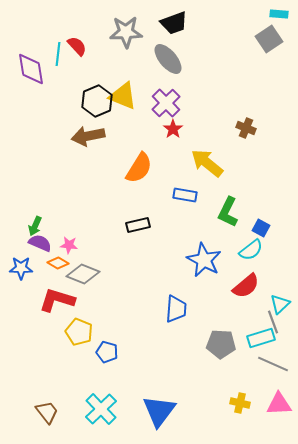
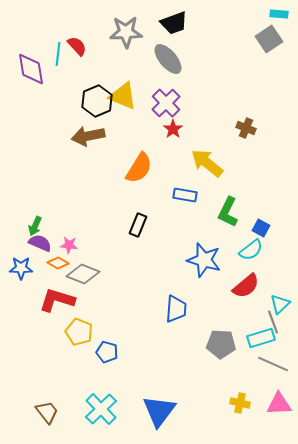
black rectangle at (138, 225): rotated 55 degrees counterclockwise
blue star at (204, 260): rotated 12 degrees counterclockwise
